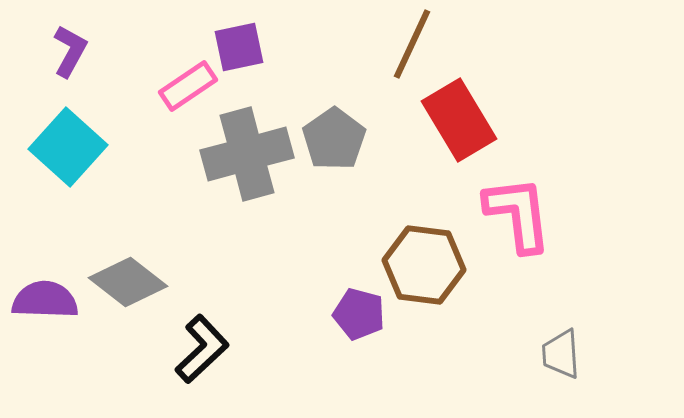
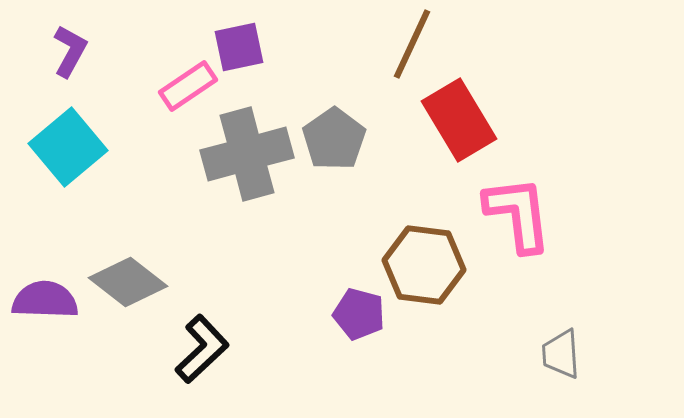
cyan square: rotated 8 degrees clockwise
